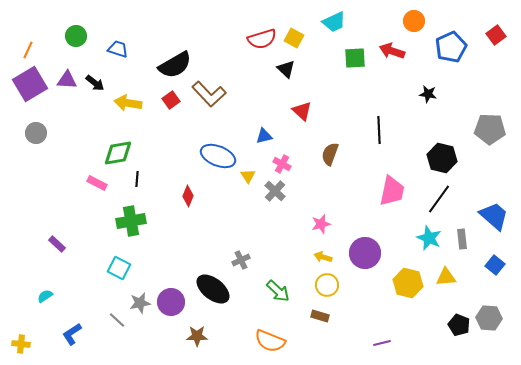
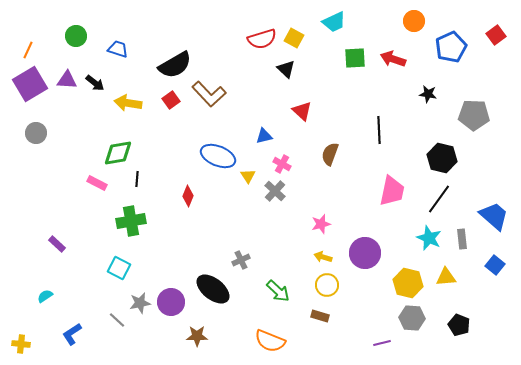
red arrow at (392, 51): moved 1 px right, 8 px down
gray pentagon at (490, 129): moved 16 px left, 14 px up
gray hexagon at (489, 318): moved 77 px left
